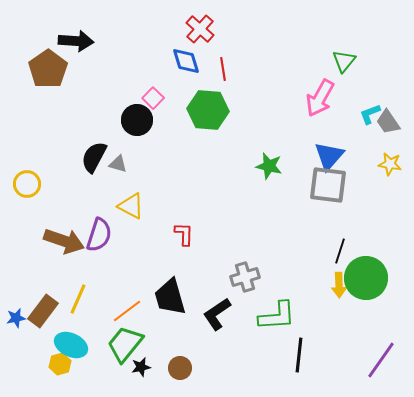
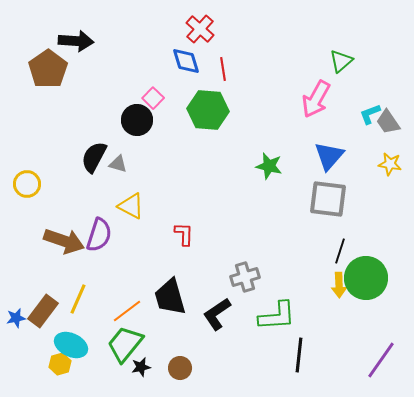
green triangle at (344, 61): moved 3 px left; rotated 10 degrees clockwise
pink arrow at (320, 98): moved 4 px left, 1 px down
gray square at (328, 185): moved 14 px down
